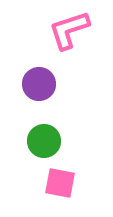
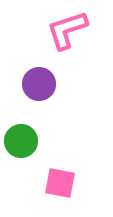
pink L-shape: moved 2 px left
green circle: moved 23 px left
